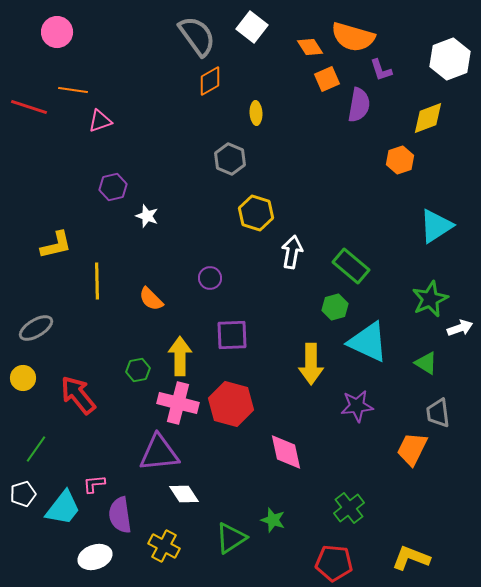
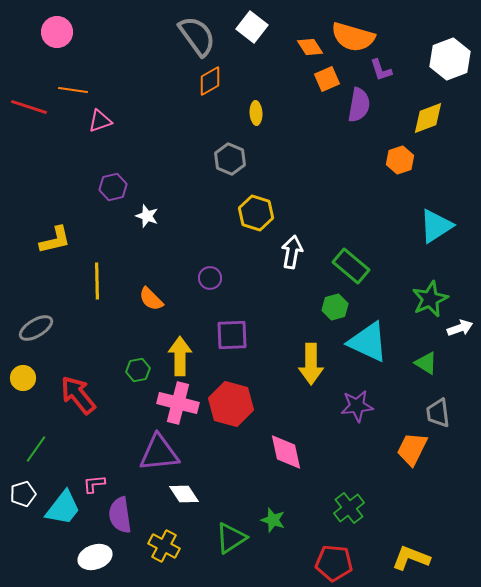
yellow L-shape at (56, 245): moved 1 px left, 5 px up
